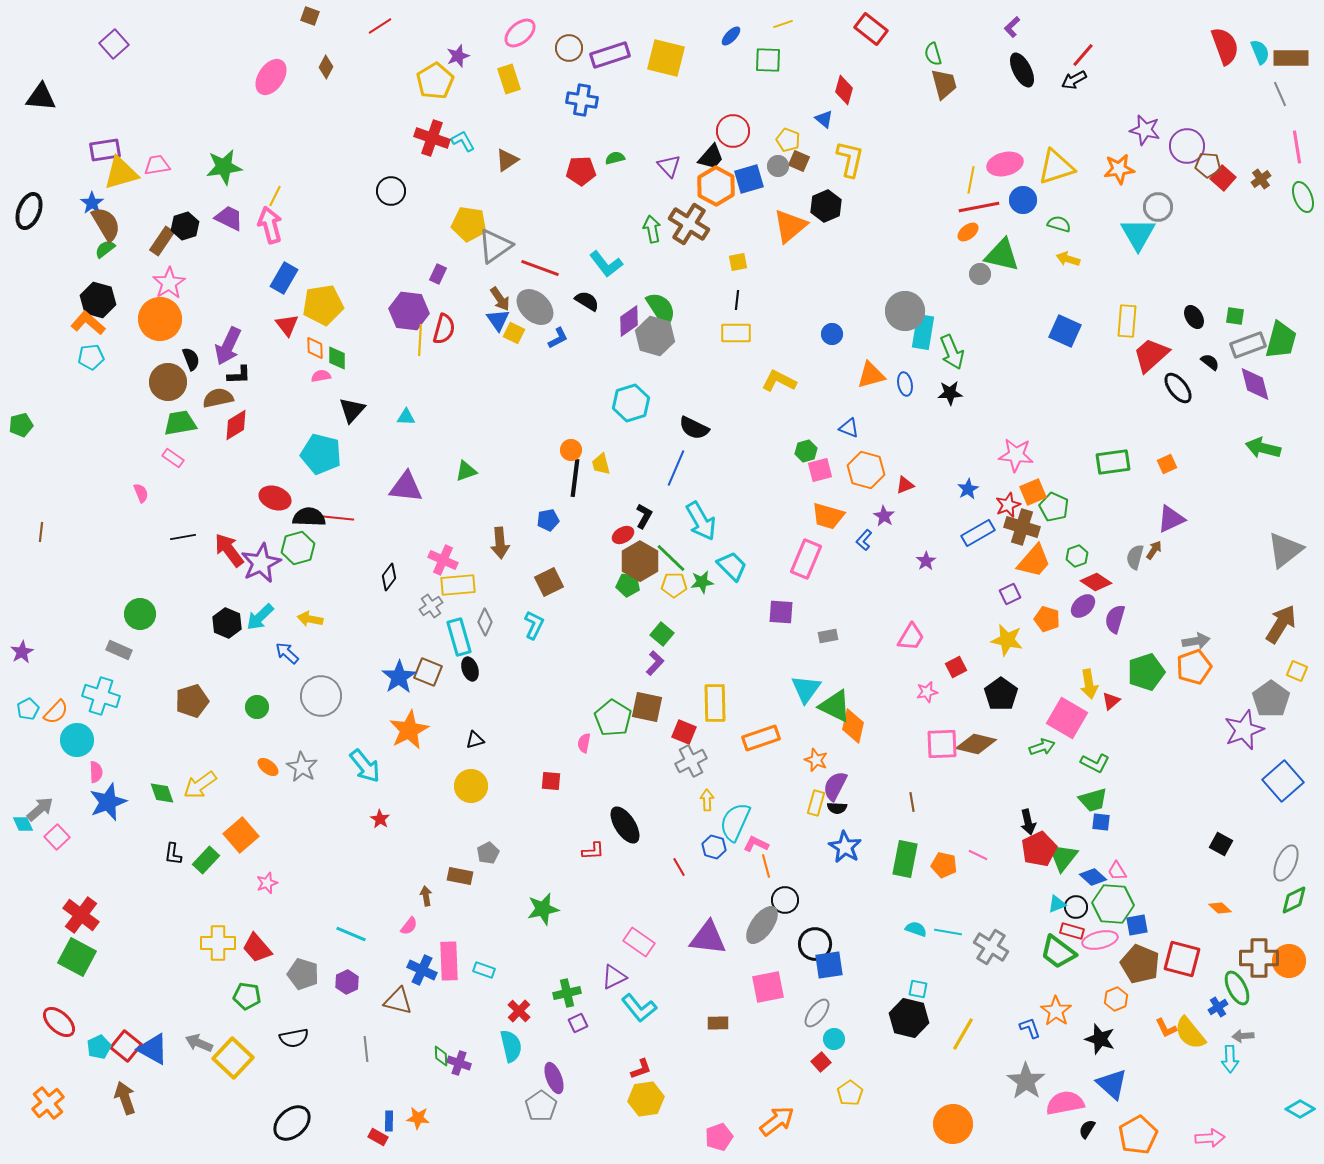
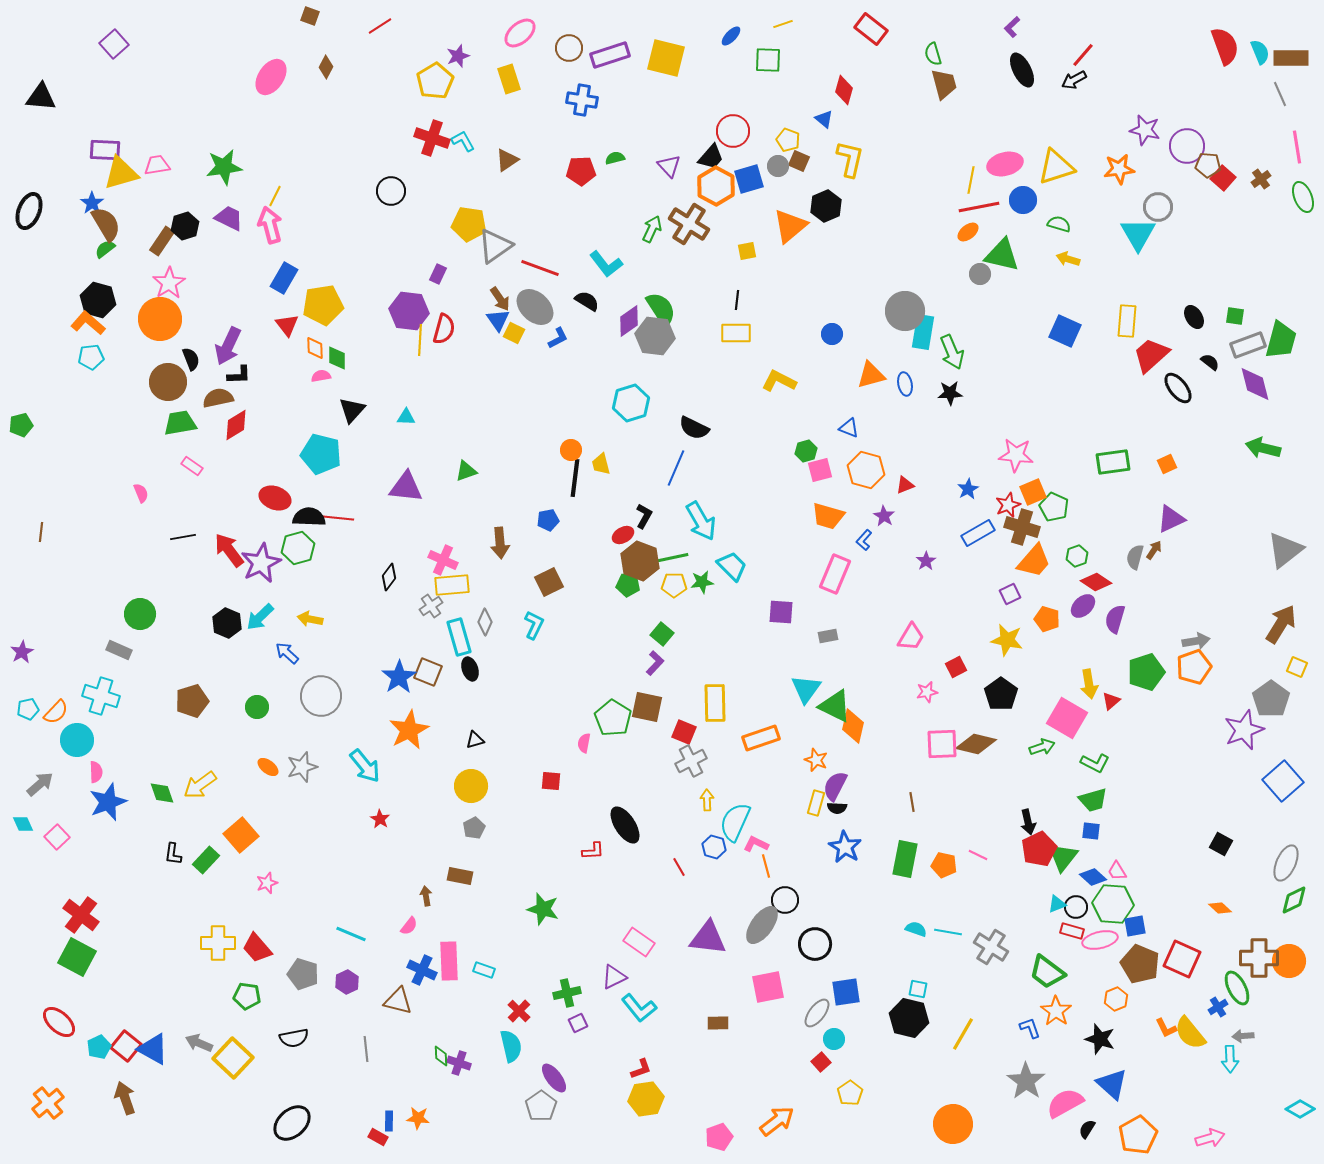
purple rectangle at (105, 150): rotated 12 degrees clockwise
green arrow at (652, 229): rotated 36 degrees clockwise
yellow square at (738, 262): moved 9 px right, 11 px up
gray hexagon at (655, 336): rotated 9 degrees counterclockwise
pink rectangle at (173, 458): moved 19 px right, 8 px down
green line at (671, 558): rotated 56 degrees counterclockwise
pink rectangle at (806, 559): moved 29 px right, 15 px down
brown hexagon at (640, 561): rotated 9 degrees counterclockwise
yellow rectangle at (458, 585): moved 6 px left
yellow square at (1297, 671): moved 4 px up
cyan pentagon at (28, 709): rotated 15 degrees clockwise
gray star at (302, 767): rotated 24 degrees clockwise
gray arrow at (40, 809): moved 25 px up
blue square at (1101, 822): moved 10 px left, 9 px down
gray pentagon at (488, 853): moved 14 px left, 25 px up
green star at (543, 909): rotated 28 degrees clockwise
blue square at (1137, 925): moved 2 px left, 1 px down
green trapezoid at (1058, 952): moved 11 px left, 20 px down
red square at (1182, 959): rotated 9 degrees clockwise
blue square at (829, 965): moved 17 px right, 27 px down
purple ellipse at (554, 1078): rotated 16 degrees counterclockwise
pink semicircle at (1065, 1103): rotated 18 degrees counterclockwise
pink arrow at (1210, 1138): rotated 12 degrees counterclockwise
